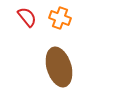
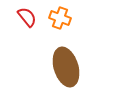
brown ellipse: moved 7 px right
